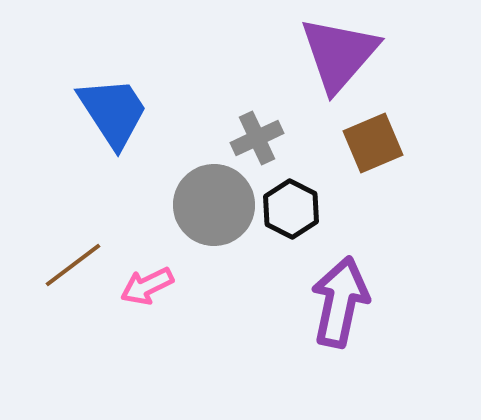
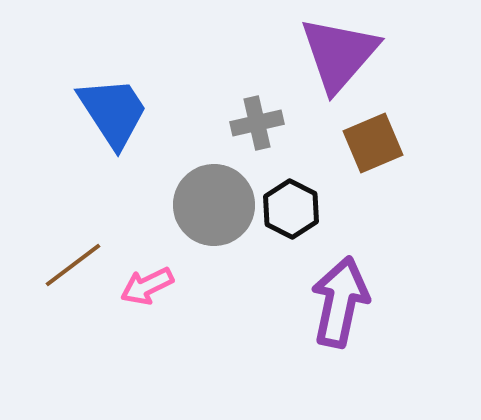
gray cross: moved 15 px up; rotated 12 degrees clockwise
